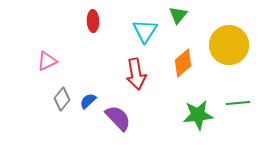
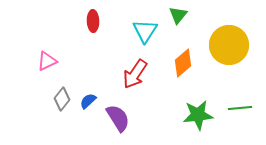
red arrow: moved 1 px left; rotated 44 degrees clockwise
green line: moved 2 px right, 5 px down
purple semicircle: rotated 12 degrees clockwise
